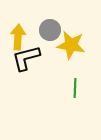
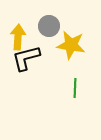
gray circle: moved 1 px left, 4 px up
